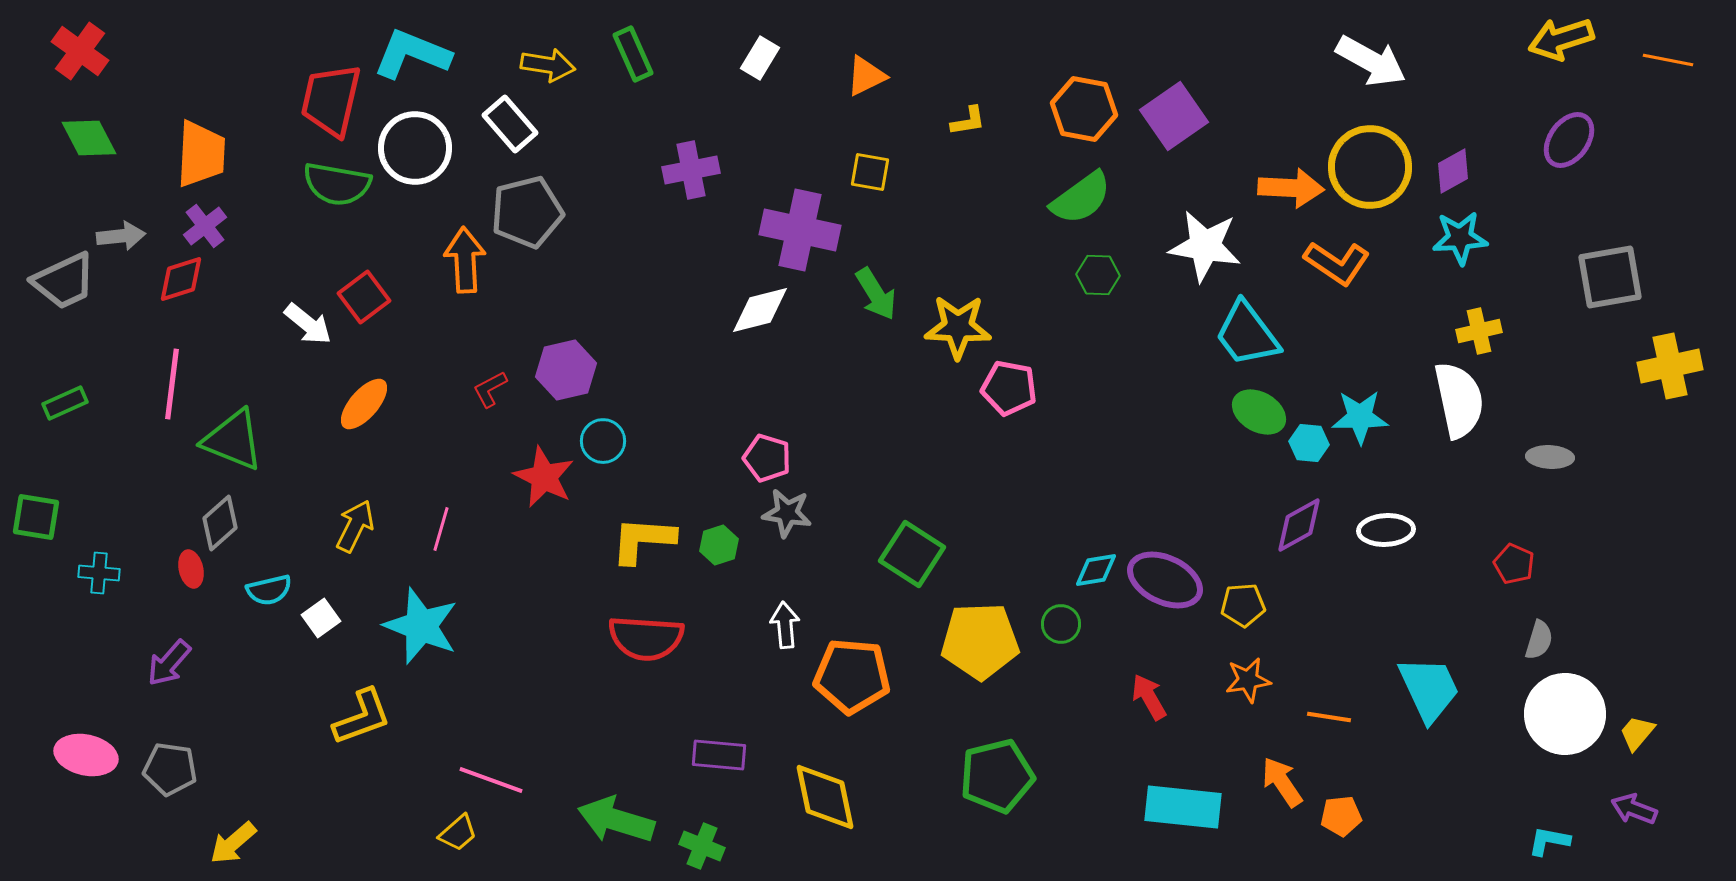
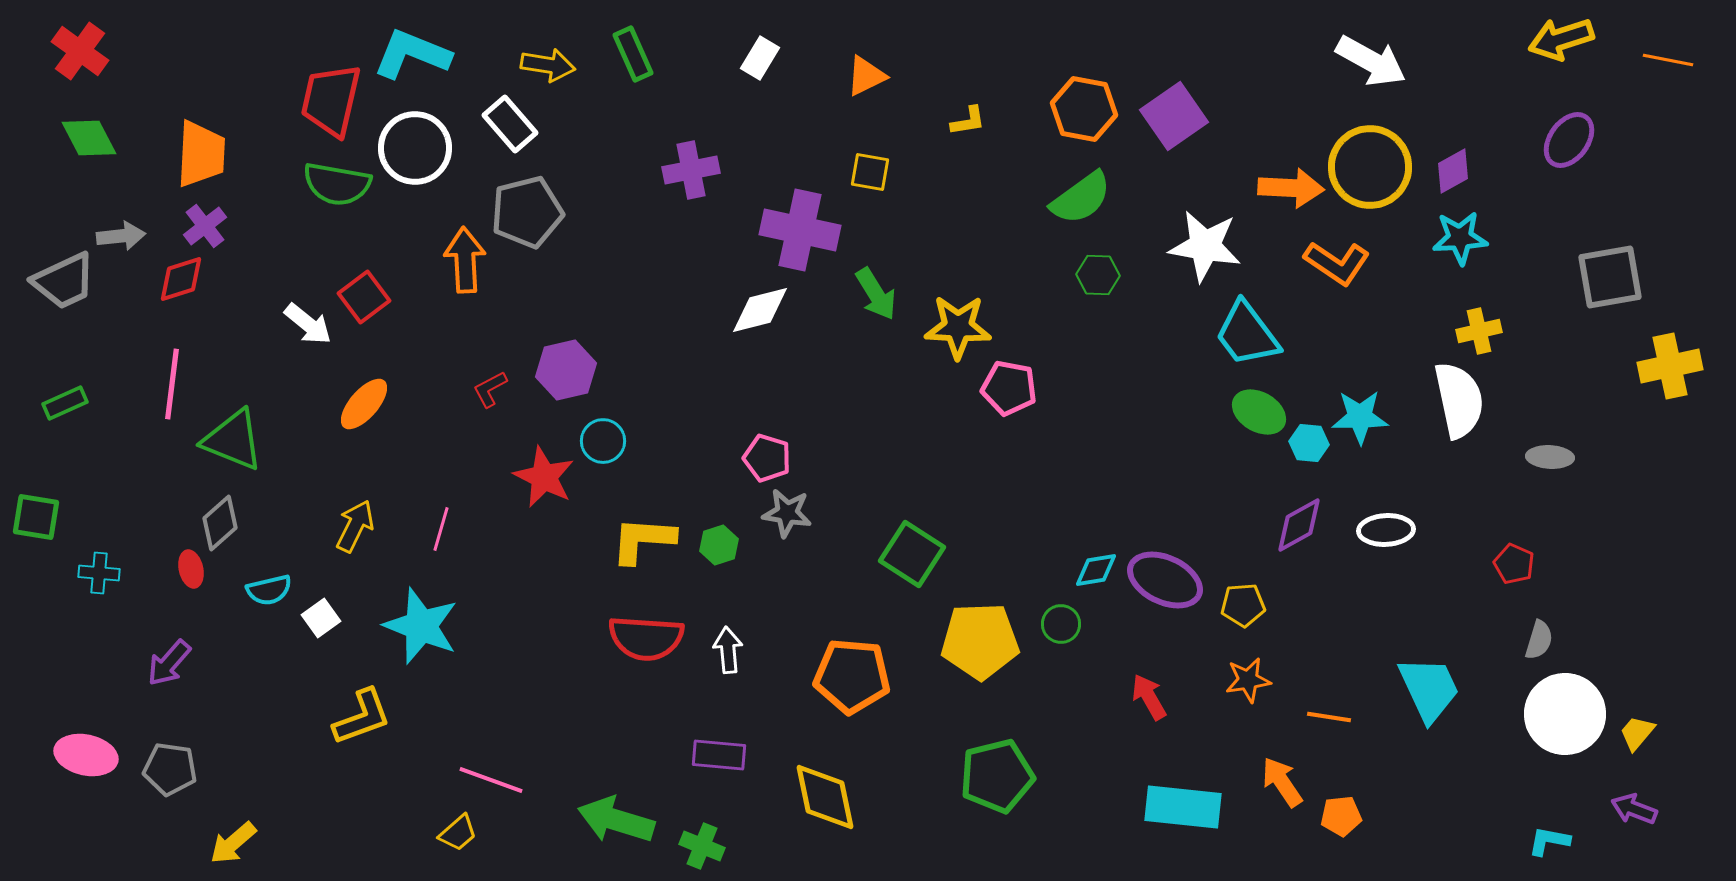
white arrow at (785, 625): moved 57 px left, 25 px down
